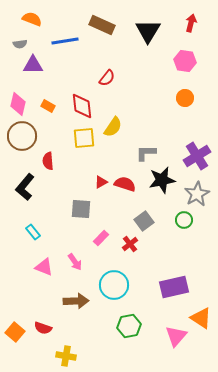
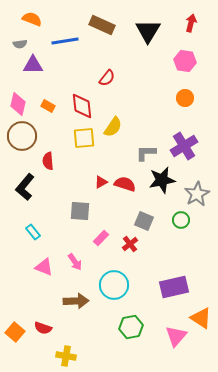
purple cross at (197, 156): moved 13 px left, 10 px up
gray square at (81, 209): moved 1 px left, 2 px down
green circle at (184, 220): moved 3 px left
gray square at (144, 221): rotated 30 degrees counterclockwise
green hexagon at (129, 326): moved 2 px right, 1 px down
